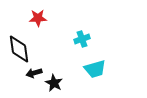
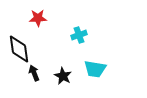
cyan cross: moved 3 px left, 4 px up
cyan trapezoid: rotated 25 degrees clockwise
black arrow: rotated 84 degrees clockwise
black star: moved 9 px right, 7 px up
